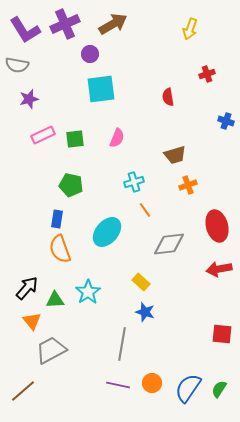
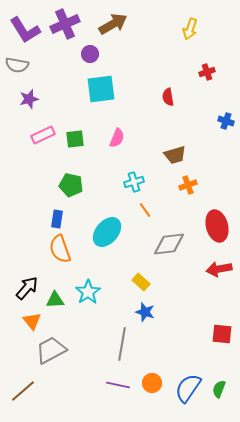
red cross: moved 2 px up
green semicircle: rotated 12 degrees counterclockwise
